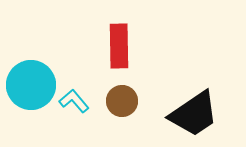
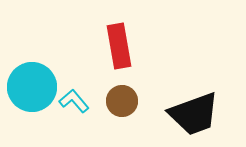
red rectangle: rotated 9 degrees counterclockwise
cyan circle: moved 1 px right, 2 px down
black trapezoid: rotated 14 degrees clockwise
